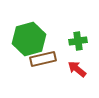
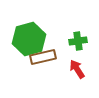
brown rectangle: moved 2 px up
red arrow: rotated 18 degrees clockwise
